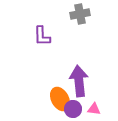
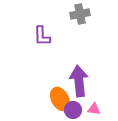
purple circle: moved 1 px down
